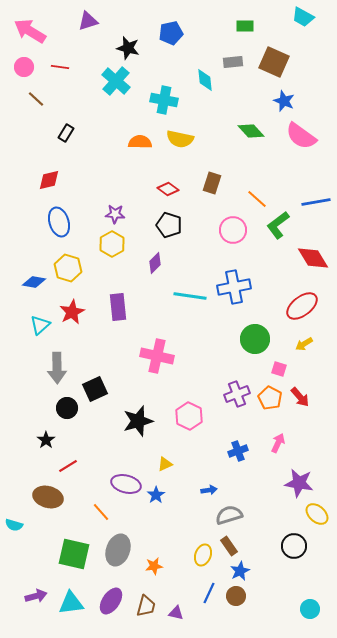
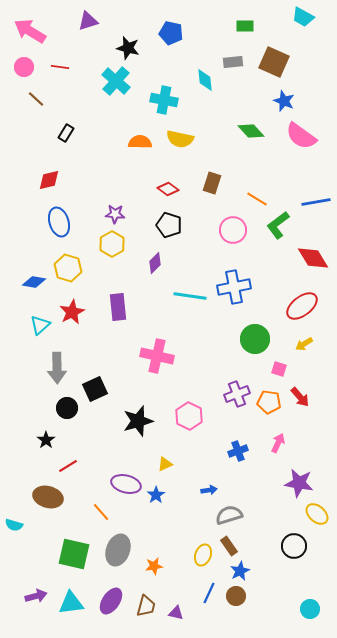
blue pentagon at (171, 33): rotated 25 degrees clockwise
orange line at (257, 199): rotated 10 degrees counterclockwise
orange pentagon at (270, 398): moved 1 px left, 4 px down; rotated 20 degrees counterclockwise
